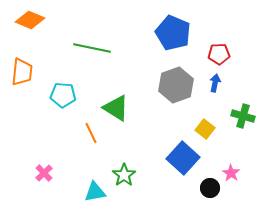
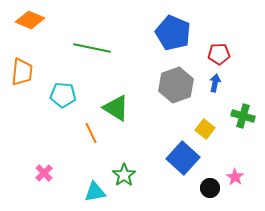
pink star: moved 4 px right, 4 px down
